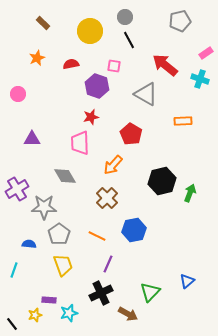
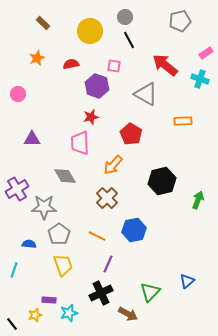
green arrow at (190, 193): moved 8 px right, 7 px down
